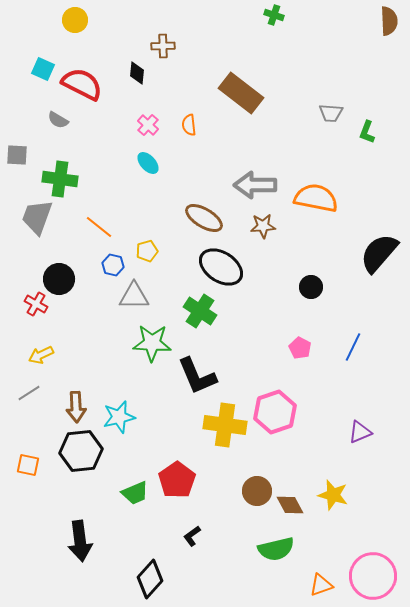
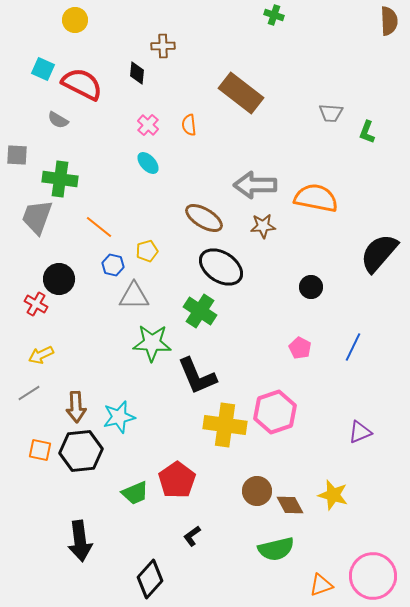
orange square at (28, 465): moved 12 px right, 15 px up
